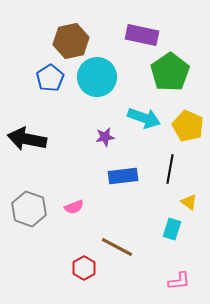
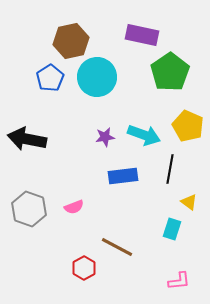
cyan arrow: moved 17 px down
